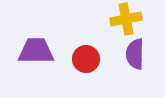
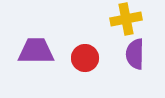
red circle: moved 1 px left, 1 px up
